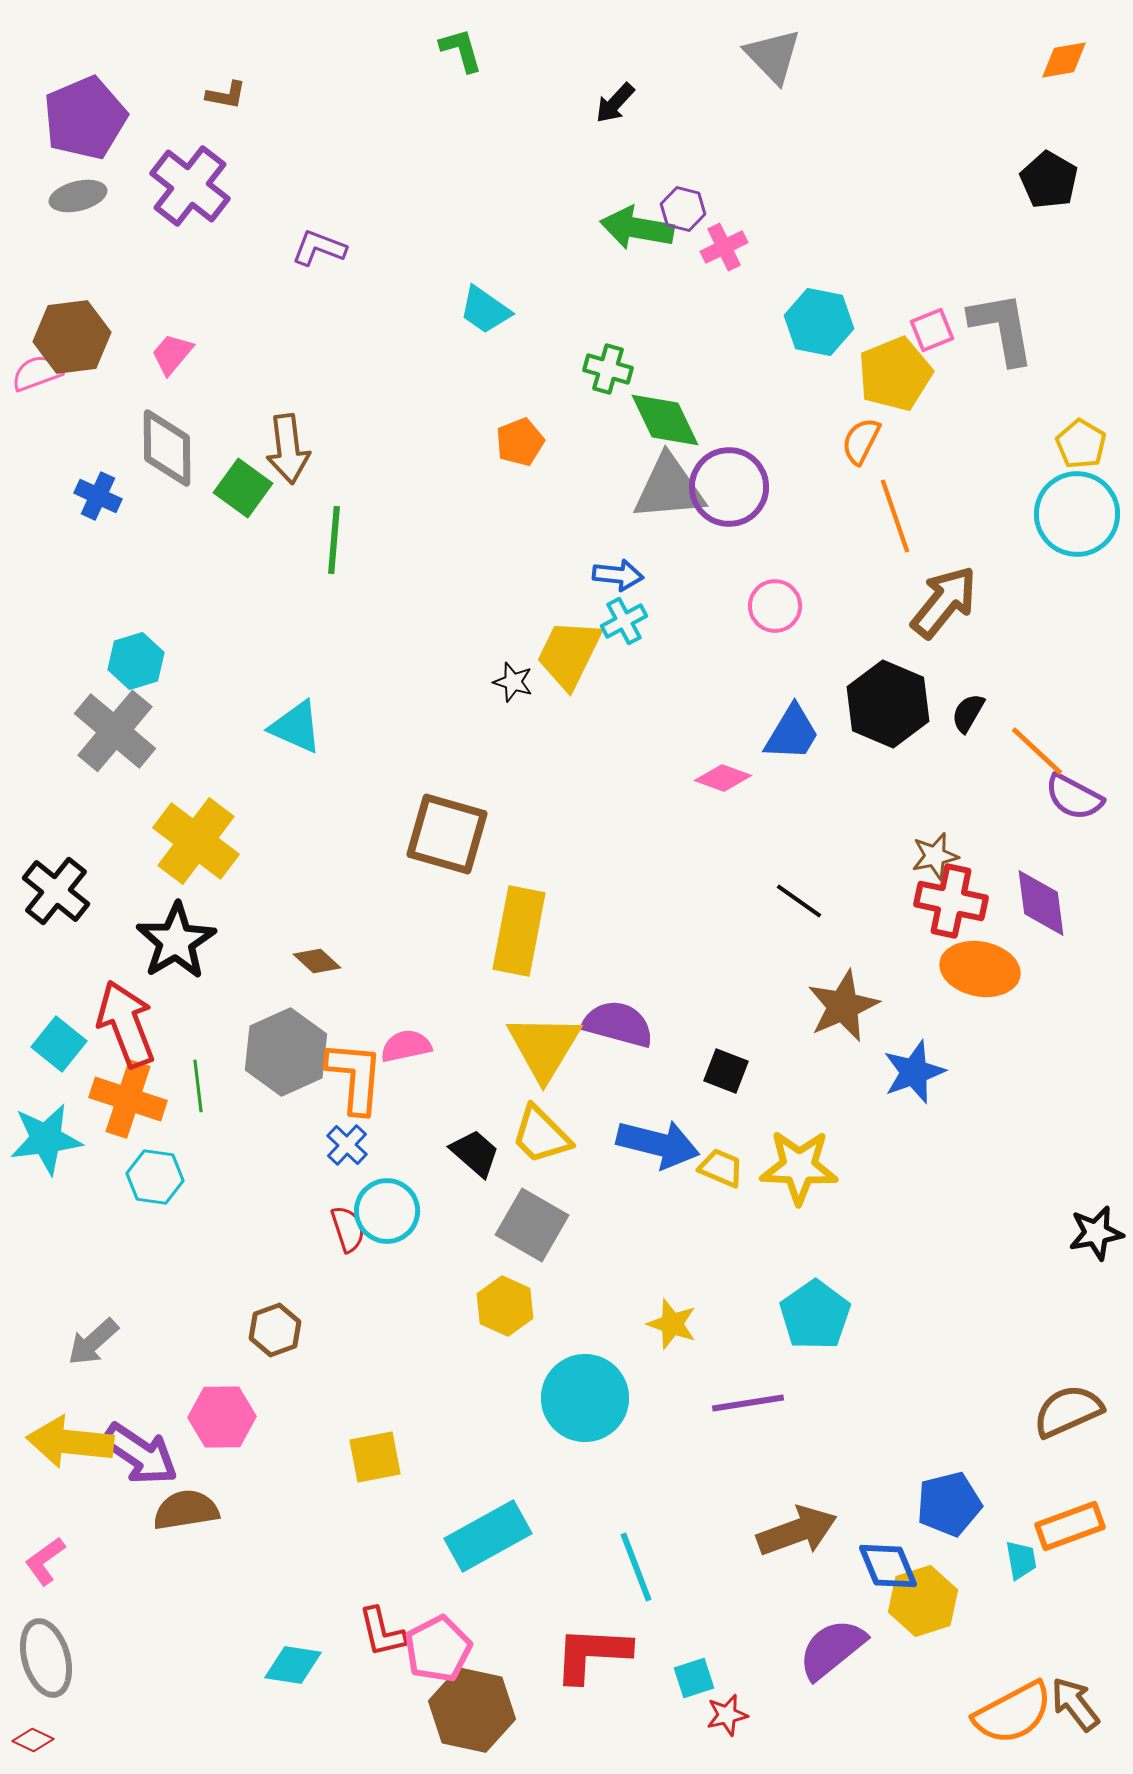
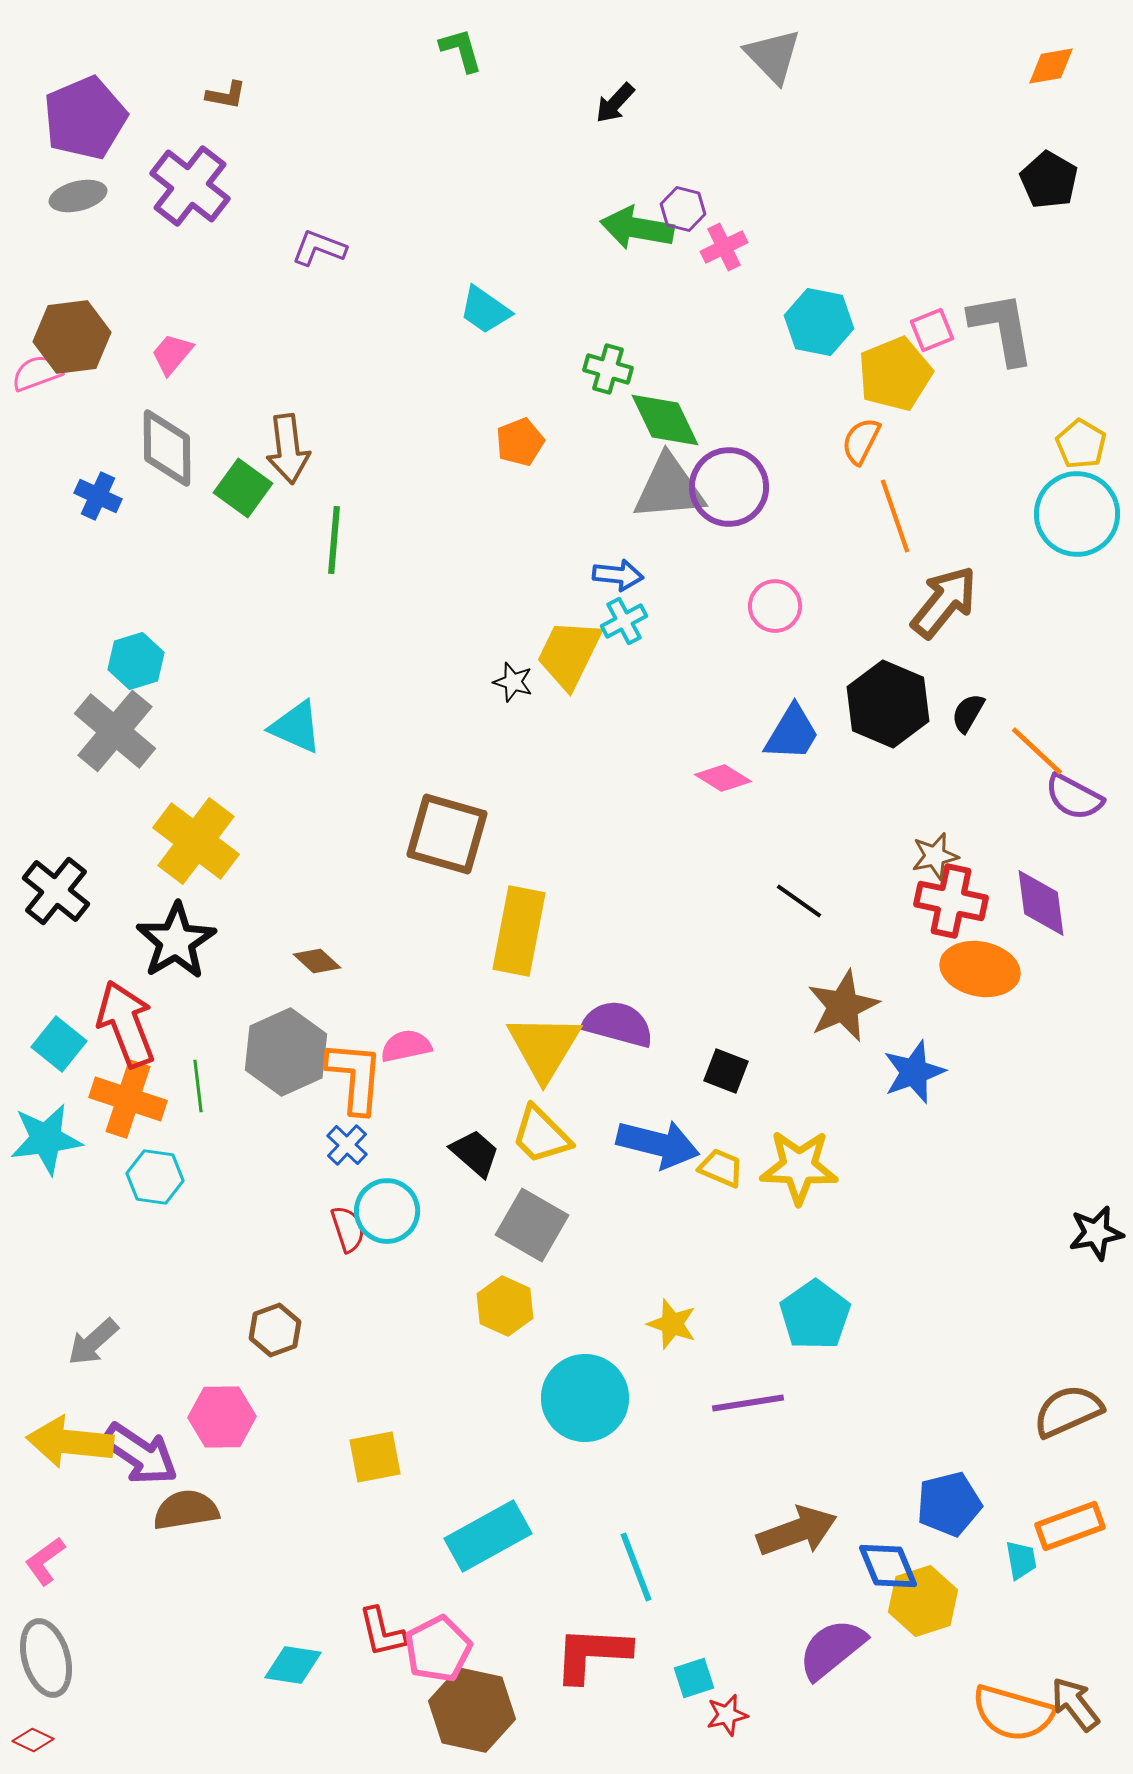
orange diamond at (1064, 60): moved 13 px left, 6 px down
pink diamond at (723, 778): rotated 12 degrees clockwise
orange semicircle at (1013, 1713): rotated 44 degrees clockwise
